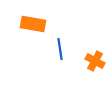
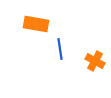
orange rectangle: moved 3 px right
